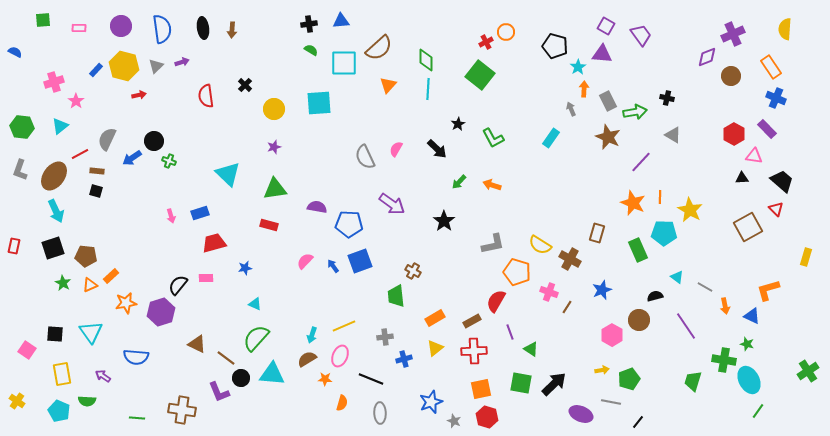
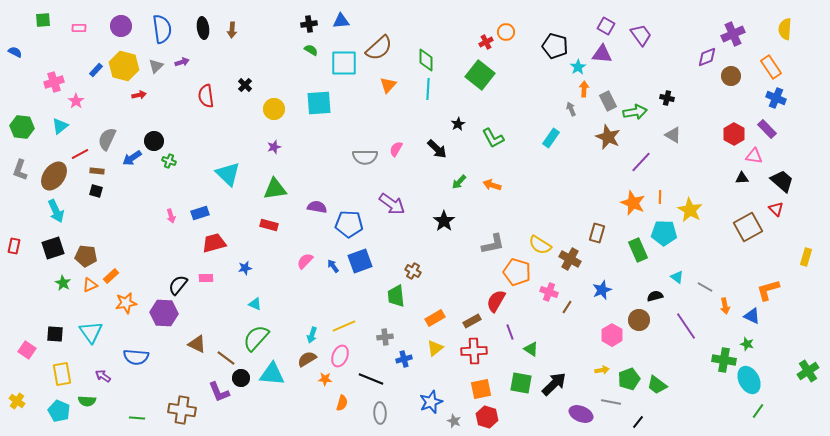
gray semicircle at (365, 157): rotated 65 degrees counterclockwise
purple hexagon at (161, 312): moved 3 px right, 1 px down; rotated 20 degrees clockwise
green trapezoid at (693, 381): moved 36 px left, 4 px down; rotated 70 degrees counterclockwise
